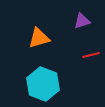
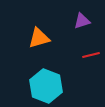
cyan hexagon: moved 3 px right, 2 px down
